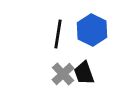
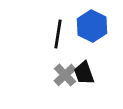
blue hexagon: moved 4 px up
gray cross: moved 2 px right, 1 px down
